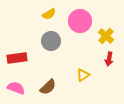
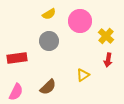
gray circle: moved 2 px left
red arrow: moved 1 px left, 1 px down
pink semicircle: moved 4 px down; rotated 96 degrees clockwise
